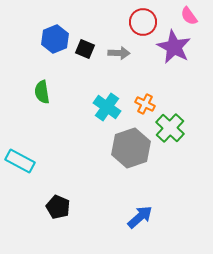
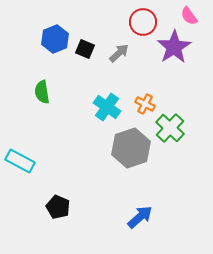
purple star: rotated 12 degrees clockwise
gray arrow: rotated 45 degrees counterclockwise
